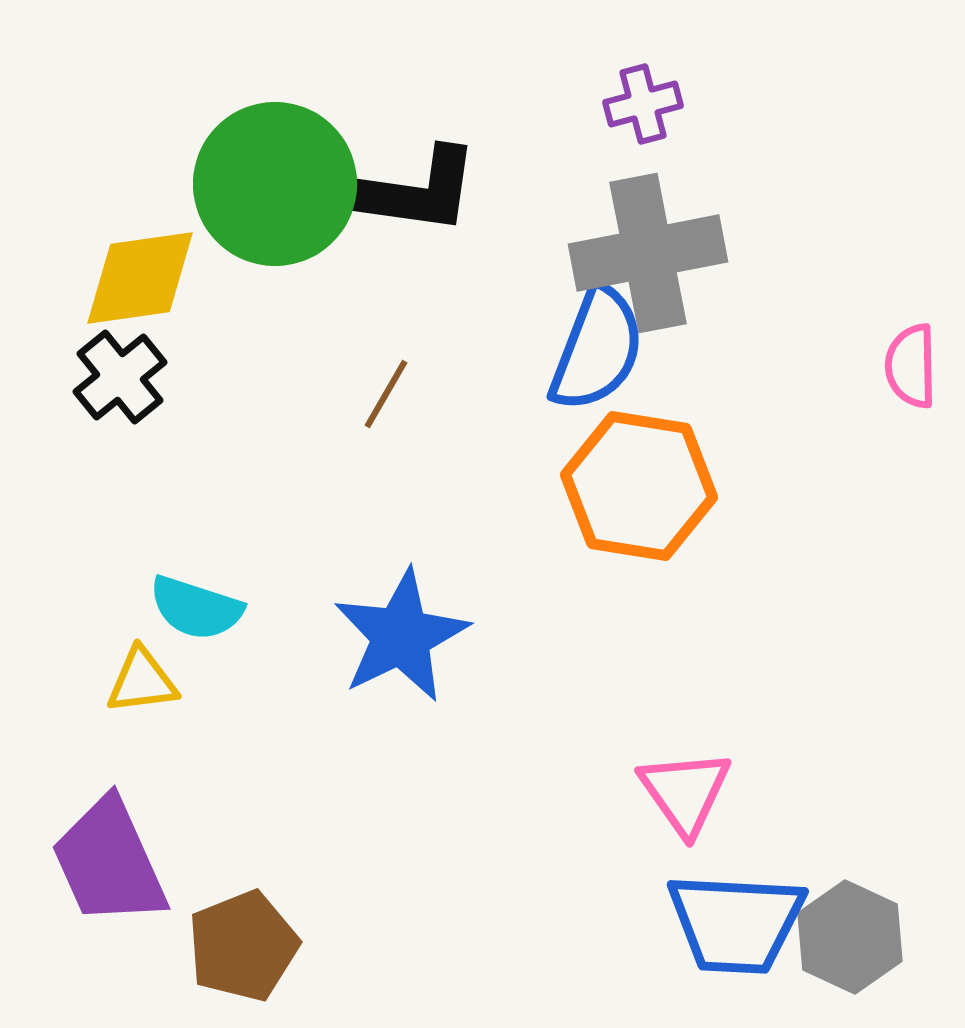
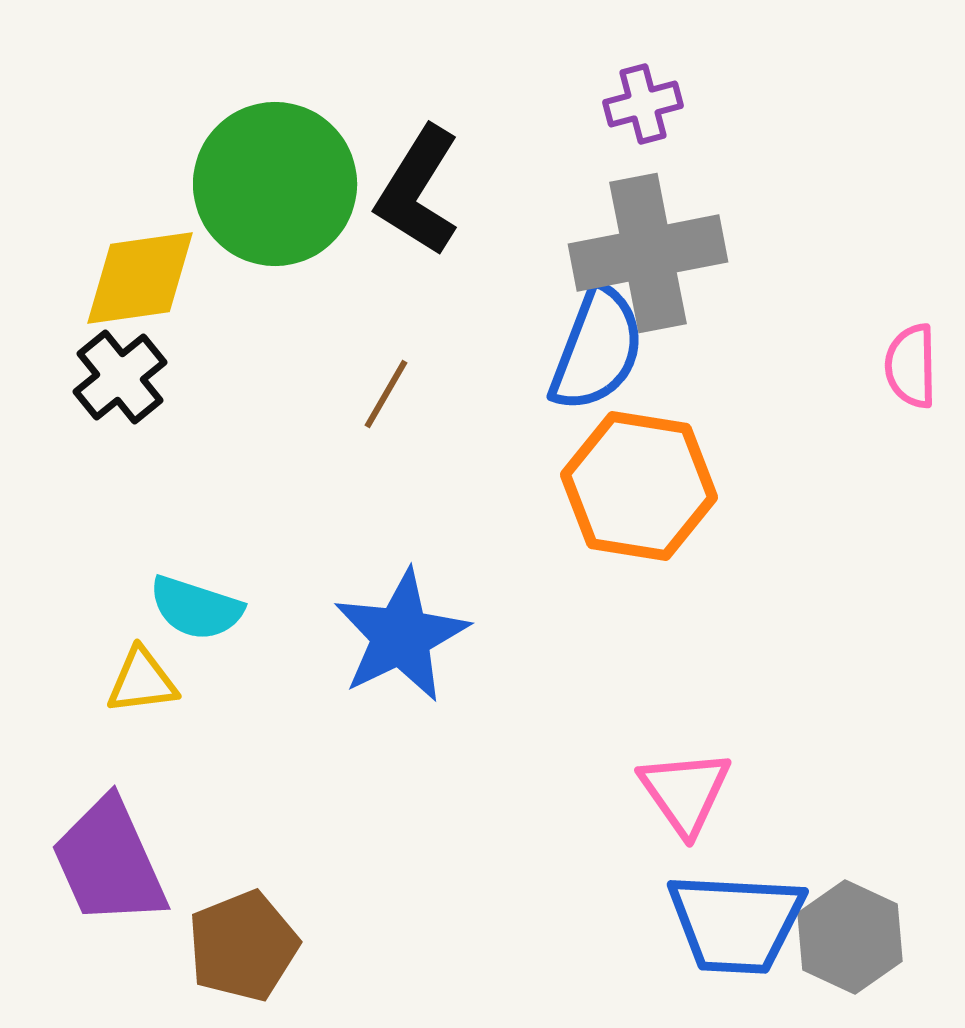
black L-shape: rotated 114 degrees clockwise
